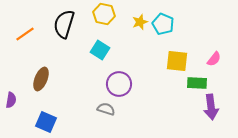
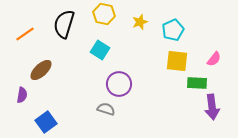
cyan pentagon: moved 10 px right, 6 px down; rotated 25 degrees clockwise
brown ellipse: moved 9 px up; rotated 25 degrees clockwise
purple semicircle: moved 11 px right, 5 px up
purple arrow: moved 1 px right
blue square: rotated 30 degrees clockwise
